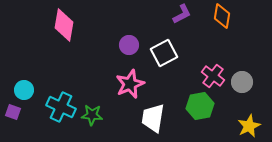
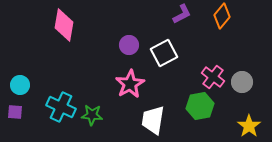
orange diamond: rotated 30 degrees clockwise
pink cross: moved 1 px down
pink star: rotated 8 degrees counterclockwise
cyan circle: moved 4 px left, 5 px up
purple square: moved 2 px right; rotated 14 degrees counterclockwise
white trapezoid: moved 2 px down
yellow star: rotated 10 degrees counterclockwise
